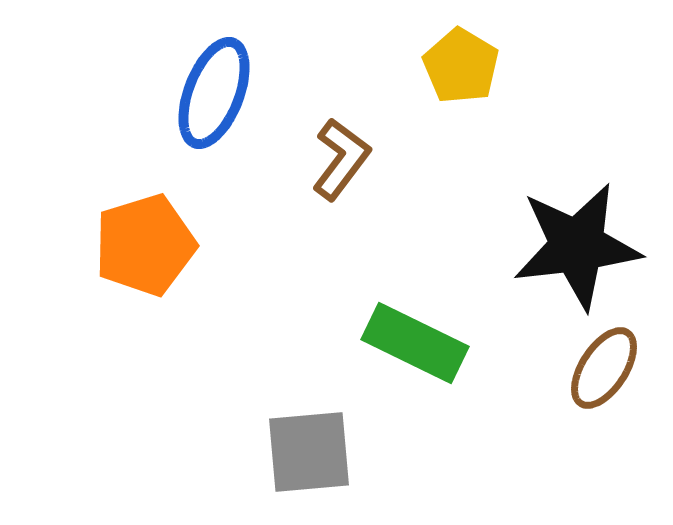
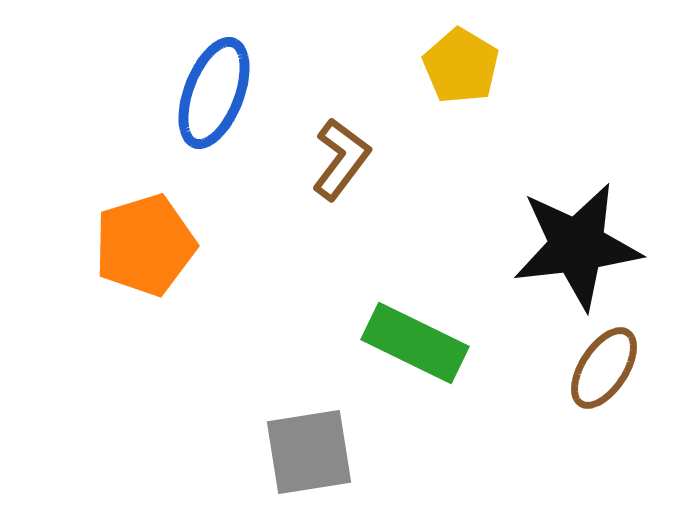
gray square: rotated 4 degrees counterclockwise
